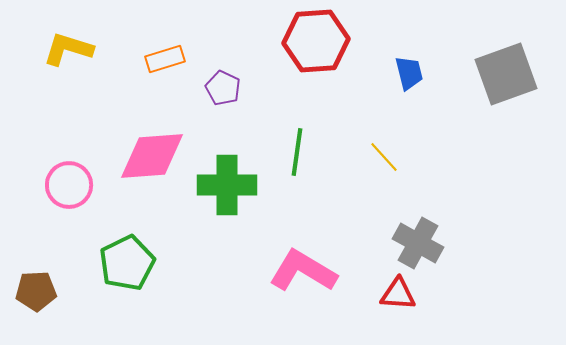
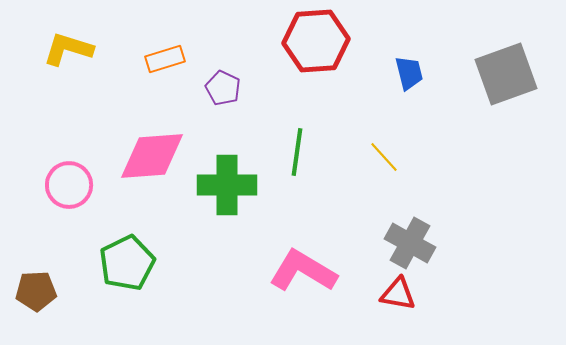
gray cross: moved 8 px left
red triangle: rotated 6 degrees clockwise
